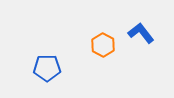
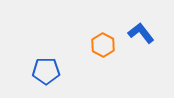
blue pentagon: moved 1 px left, 3 px down
